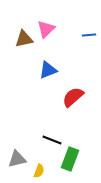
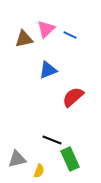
blue line: moved 19 px left; rotated 32 degrees clockwise
green rectangle: rotated 45 degrees counterclockwise
